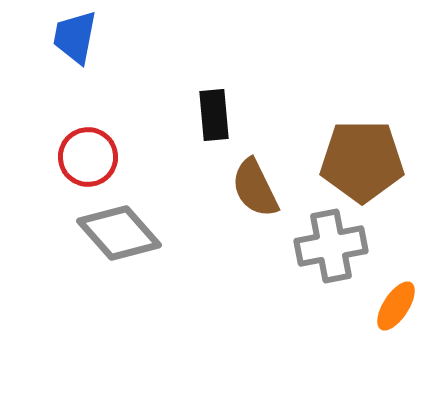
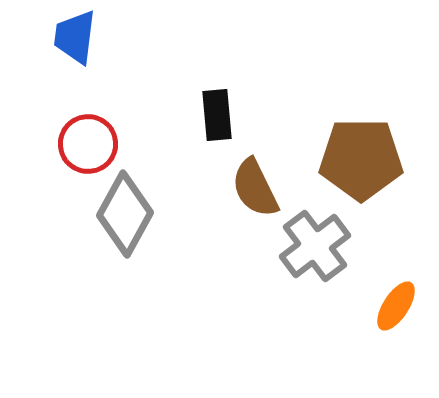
blue trapezoid: rotated 4 degrees counterclockwise
black rectangle: moved 3 px right
red circle: moved 13 px up
brown pentagon: moved 1 px left, 2 px up
gray diamond: moved 6 px right, 19 px up; rotated 70 degrees clockwise
gray cross: moved 16 px left; rotated 26 degrees counterclockwise
